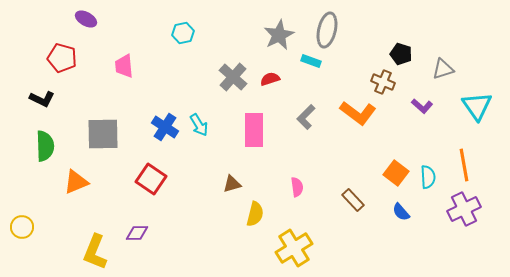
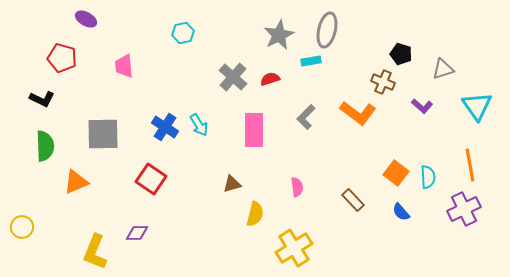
cyan rectangle: rotated 30 degrees counterclockwise
orange line: moved 6 px right
